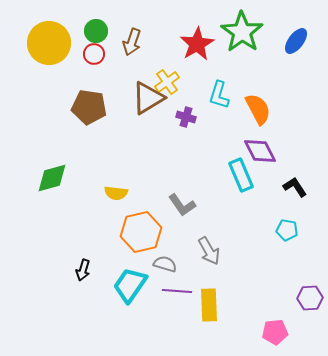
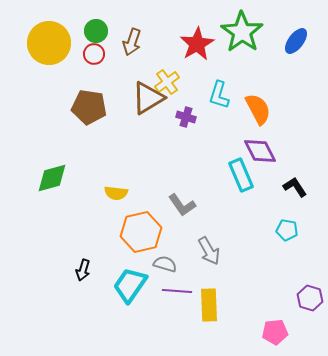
purple hexagon: rotated 20 degrees clockwise
